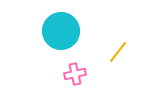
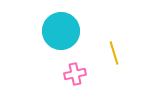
yellow line: moved 4 px left, 1 px down; rotated 55 degrees counterclockwise
